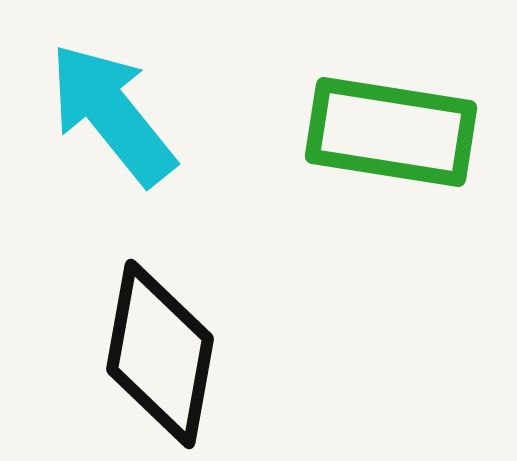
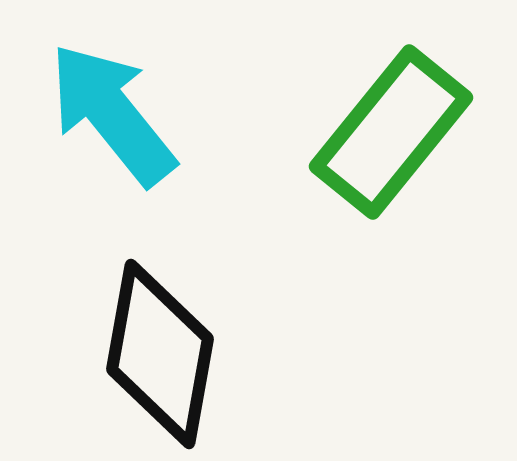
green rectangle: rotated 60 degrees counterclockwise
